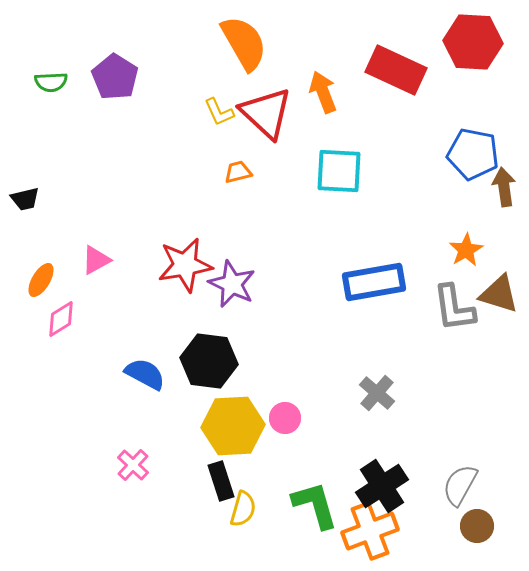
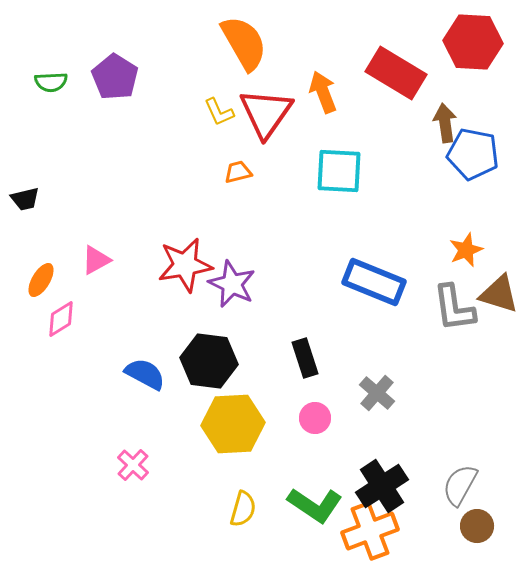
red rectangle: moved 3 px down; rotated 6 degrees clockwise
red triangle: rotated 22 degrees clockwise
brown arrow: moved 59 px left, 64 px up
orange star: rotated 8 degrees clockwise
blue rectangle: rotated 32 degrees clockwise
pink circle: moved 30 px right
yellow hexagon: moved 2 px up
black rectangle: moved 84 px right, 123 px up
green L-shape: rotated 140 degrees clockwise
